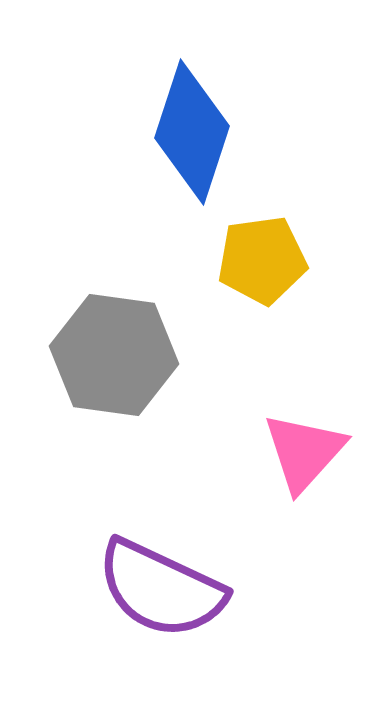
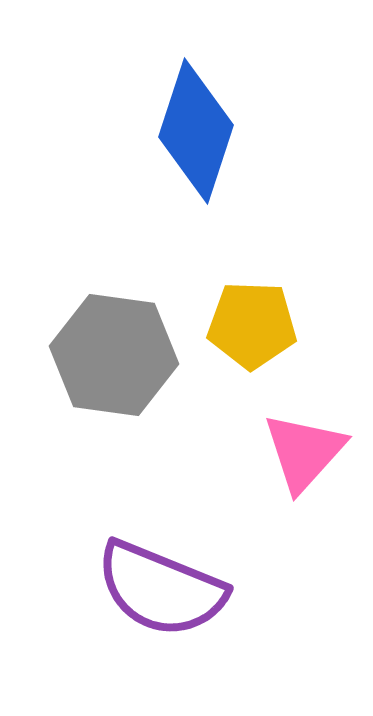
blue diamond: moved 4 px right, 1 px up
yellow pentagon: moved 10 px left, 65 px down; rotated 10 degrees clockwise
purple semicircle: rotated 3 degrees counterclockwise
